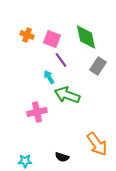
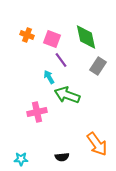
black semicircle: rotated 24 degrees counterclockwise
cyan star: moved 4 px left, 2 px up
